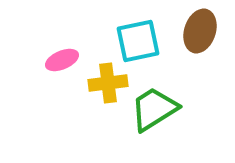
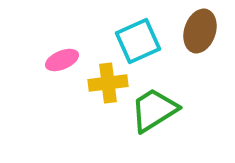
cyan square: rotated 12 degrees counterclockwise
green trapezoid: moved 1 px down
